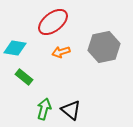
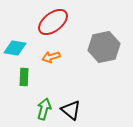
orange arrow: moved 10 px left, 5 px down
green rectangle: rotated 54 degrees clockwise
